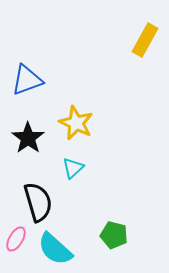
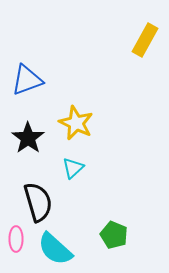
green pentagon: rotated 8 degrees clockwise
pink ellipse: rotated 30 degrees counterclockwise
